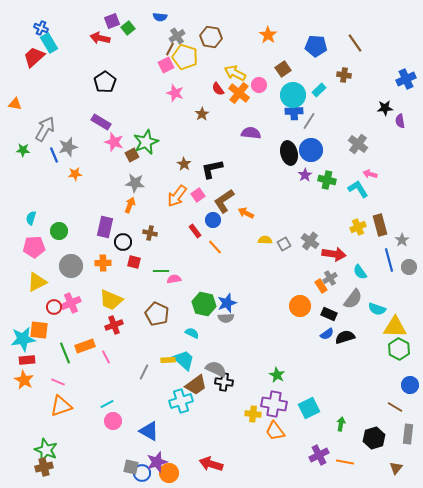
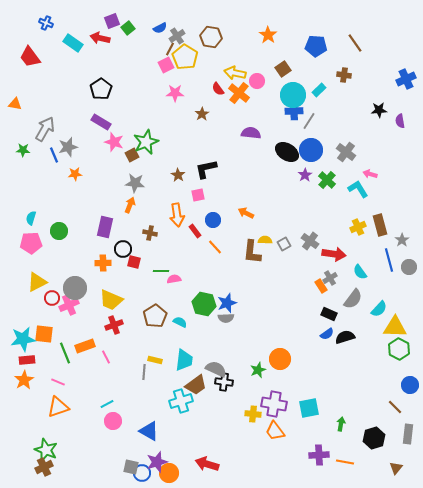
blue semicircle at (160, 17): moved 11 px down; rotated 32 degrees counterclockwise
blue cross at (41, 28): moved 5 px right, 5 px up
cyan rectangle at (49, 43): moved 24 px right; rotated 24 degrees counterclockwise
red trapezoid at (34, 57): moved 4 px left; rotated 85 degrees counterclockwise
yellow pentagon at (185, 57): rotated 15 degrees clockwise
yellow arrow at (235, 73): rotated 15 degrees counterclockwise
black pentagon at (105, 82): moved 4 px left, 7 px down
pink circle at (259, 85): moved 2 px left, 4 px up
pink star at (175, 93): rotated 18 degrees counterclockwise
black star at (385, 108): moved 6 px left, 2 px down
gray cross at (358, 144): moved 12 px left, 8 px down
black ellipse at (289, 153): moved 2 px left, 1 px up; rotated 45 degrees counterclockwise
brown star at (184, 164): moved 6 px left, 11 px down
black L-shape at (212, 169): moved 6 px left
green cross at (327, 180): rotated 30 degrees clockwise
pink square at (198, 195): rotated 24 degrees clockwise
orange arrow at (177, 196): moved 19 px down; rotated 45 degrees counterclockwise
brown L-shape at (224, 201): moved 28 px right, 51 px down; rotated 50 degrees counterclockwise
black circle at (123, 242): moved 7 px down
pink pentagon at (34, 247): moved 3 px left, 4 px up
gray circle at (71, 266): moved 4 px right, 22 px down
pink cross at (71, 303): moved 2 px left, 2 px down
orange circle at (300, 306): moved 20 px left, 53 px down
red circle at (54, 307): moved 2 px left, 9 px up
cyan semicircle at (377, 309): moved 2 px right; rotated 66 degrees counterclockwise
brown pentagon at (157, 314): moved 2 px left, 2 px down; rotated 15 degrees clockwise
orange square at (39, 330): moved 5 px right, 4 px down
cyan semicircle at (192, 333): moved 12 px left, 11 px up
yellow rectangle at (168, 360): moved 13 px left; rotated 16 degrees clockwise
cyan trapezoid at (184, 360): rotated 55 degrees clockwise
gray line at (144, 372): rotated 21 degrees counterclockwise
green star at (277, 375): moved 19 px left, 5 px up; rotated 21 degrees clockwise
orange star at (24, 380): rotated 12 degrees clockwise
orange triangle at (61, 406): moved 3 px left, 1 px down
brown line at (395, 407): rotated 14 degrees clockwise
cyan square at (309, 408): rotated 15 degrees clockwise
purple cross at (319, 455): rotated 24 degrees clockwise
red arrow at (211, 464): moved 4 px left
brown cross at (44, 467): rotated 12 degrees counterclockwise
